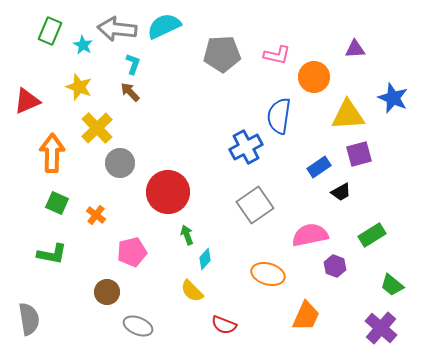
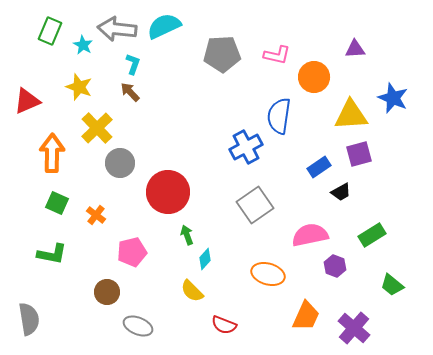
yellow triangle at (348, 115): moved 3 px right
purple cross at (381, 328): moved 27 px left
